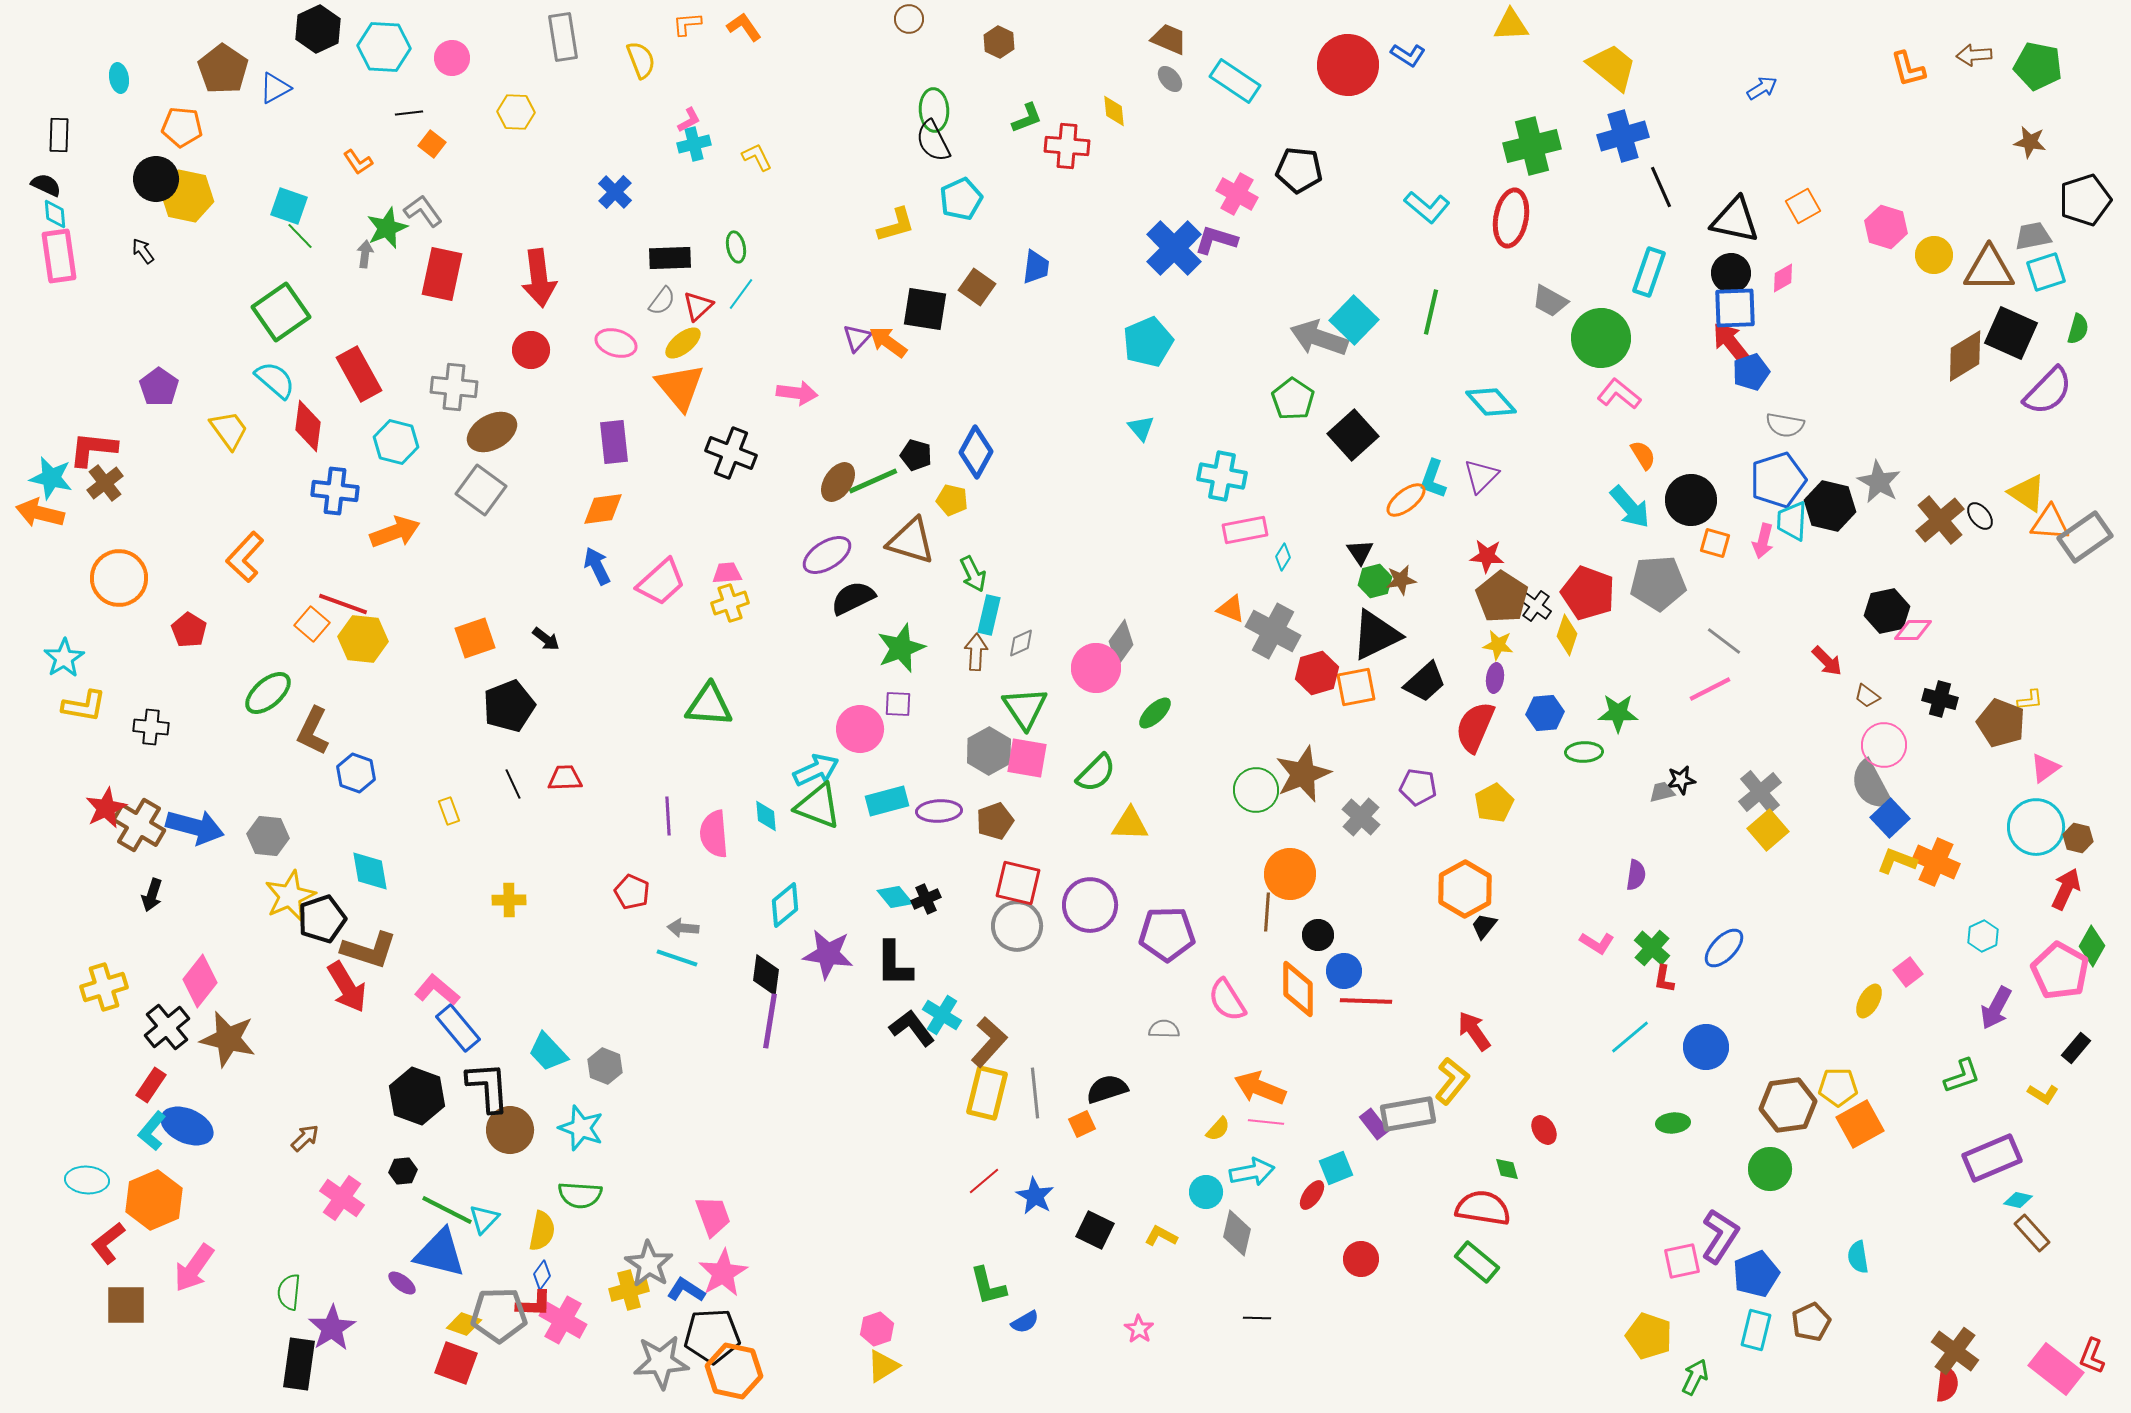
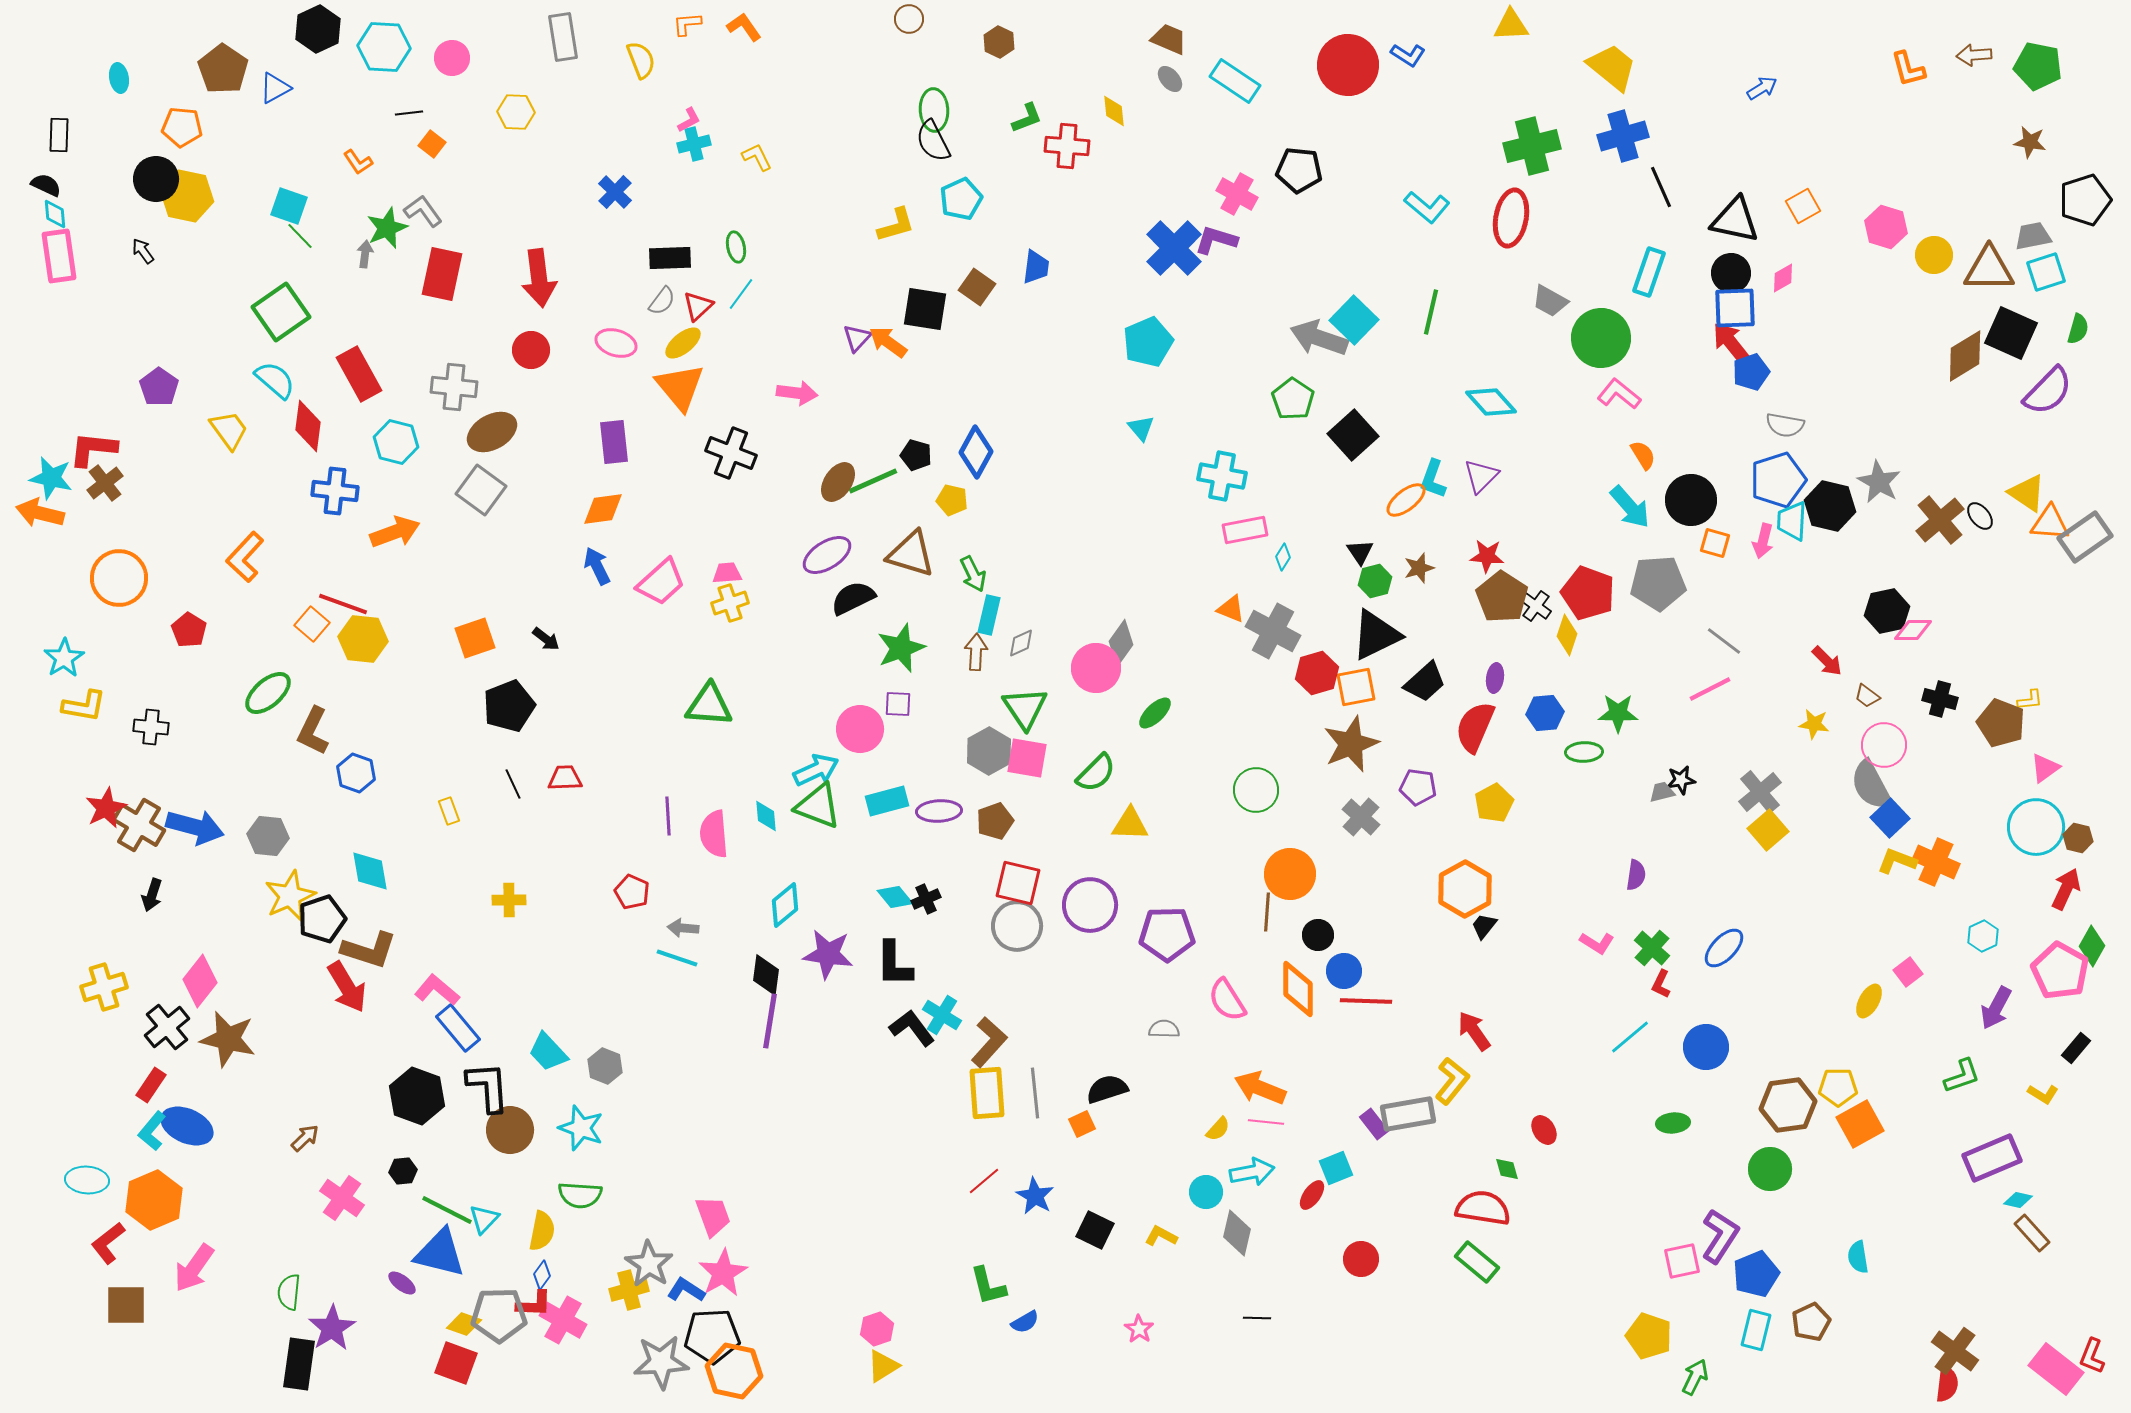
brown triangle at (911, 541): moved 13 px down
brown star at (1401, 580): moved 18 px right, 12 px up; rotated 8 degrees counterclockwise
yellow star at (1498, 645): moved 316 px right, 79 px down
brown star at (1303, 774): moved 48 px right, 30 px up
red L-shape at (1664, 979): moved 3 px left, 5 px down; rotated 16 degrees clockwise
yellow rectangle at (987, 1093): rotated 18 degrees counterclockwise
